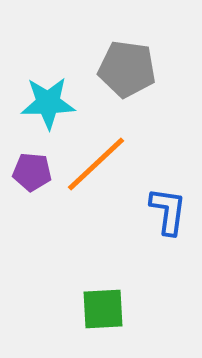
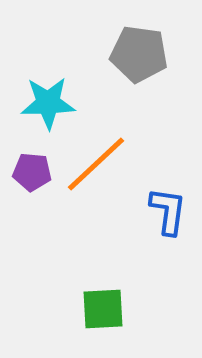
gray pentagon: moved 12 px right, 15 px up
